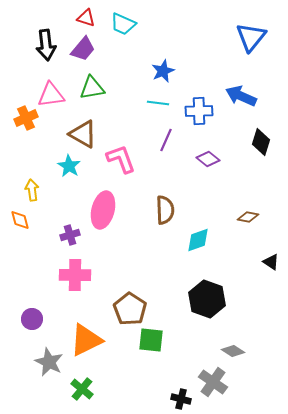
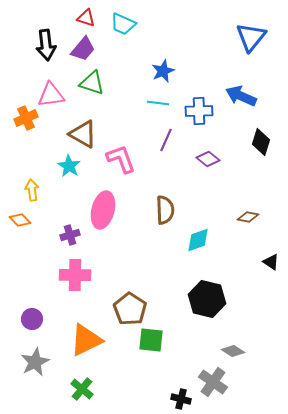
green triangle: moved 5 px up; rotated 28 degrees clockwise
orange diamond: rotated 30 degrees counterclockwise
black hexagon: rotated 6 degrees counterclockwise
gray star: moved 14 px left; rotated 20 degrees clockwise
